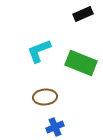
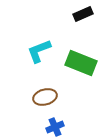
brown ellipse: rotated 10 degrees counterclockwise
